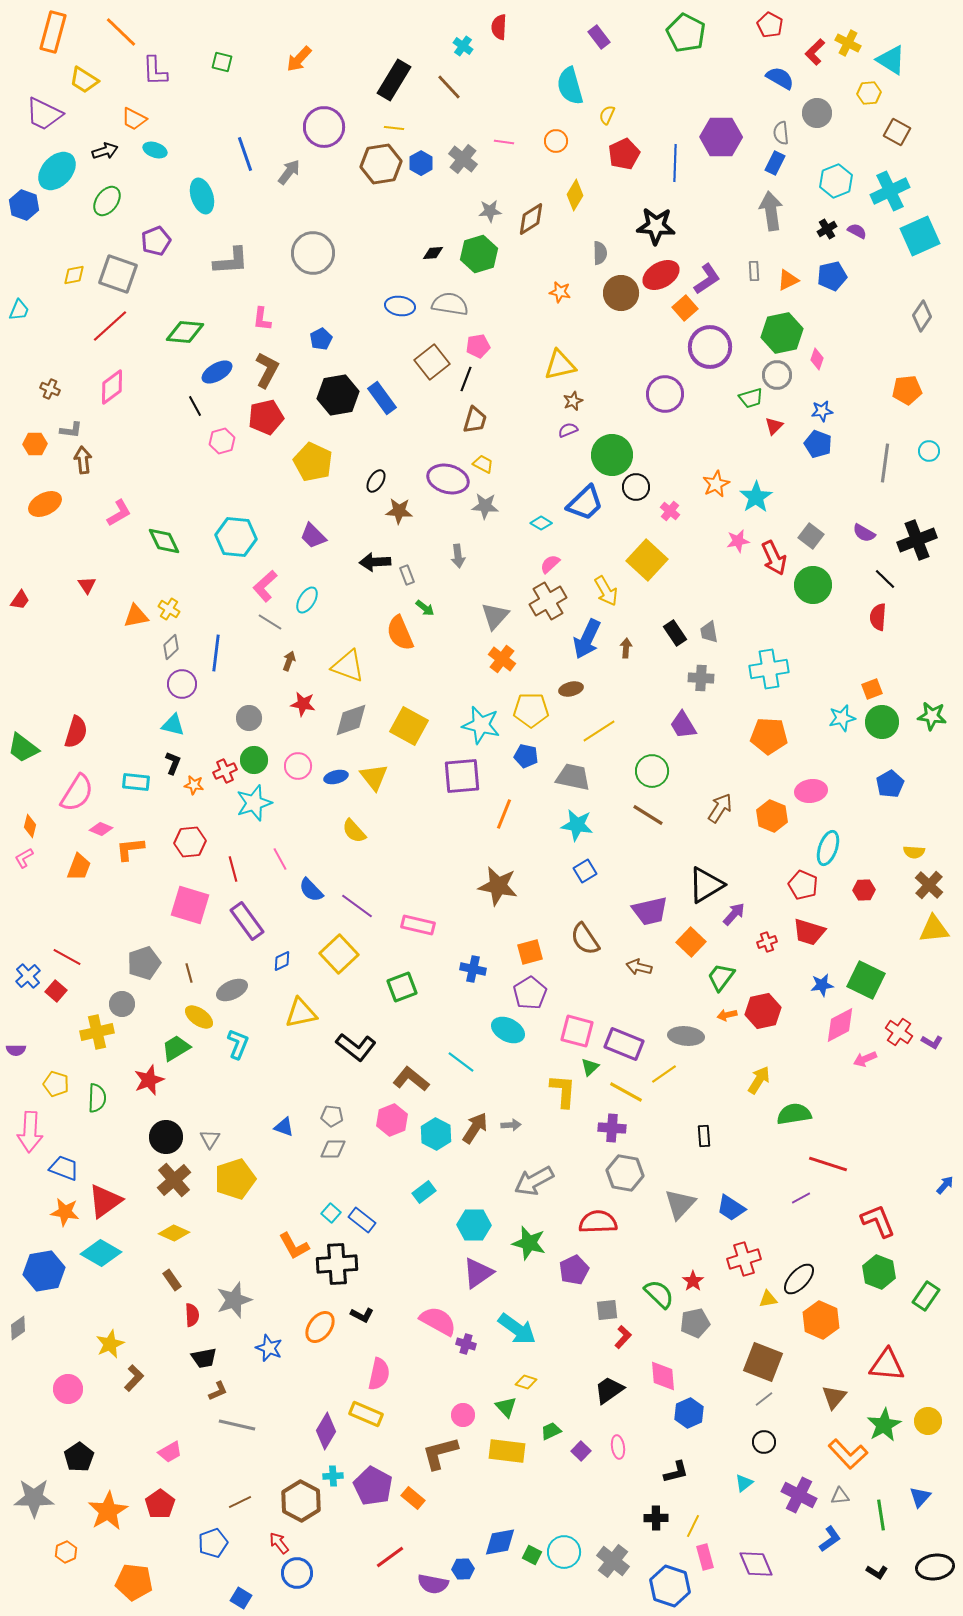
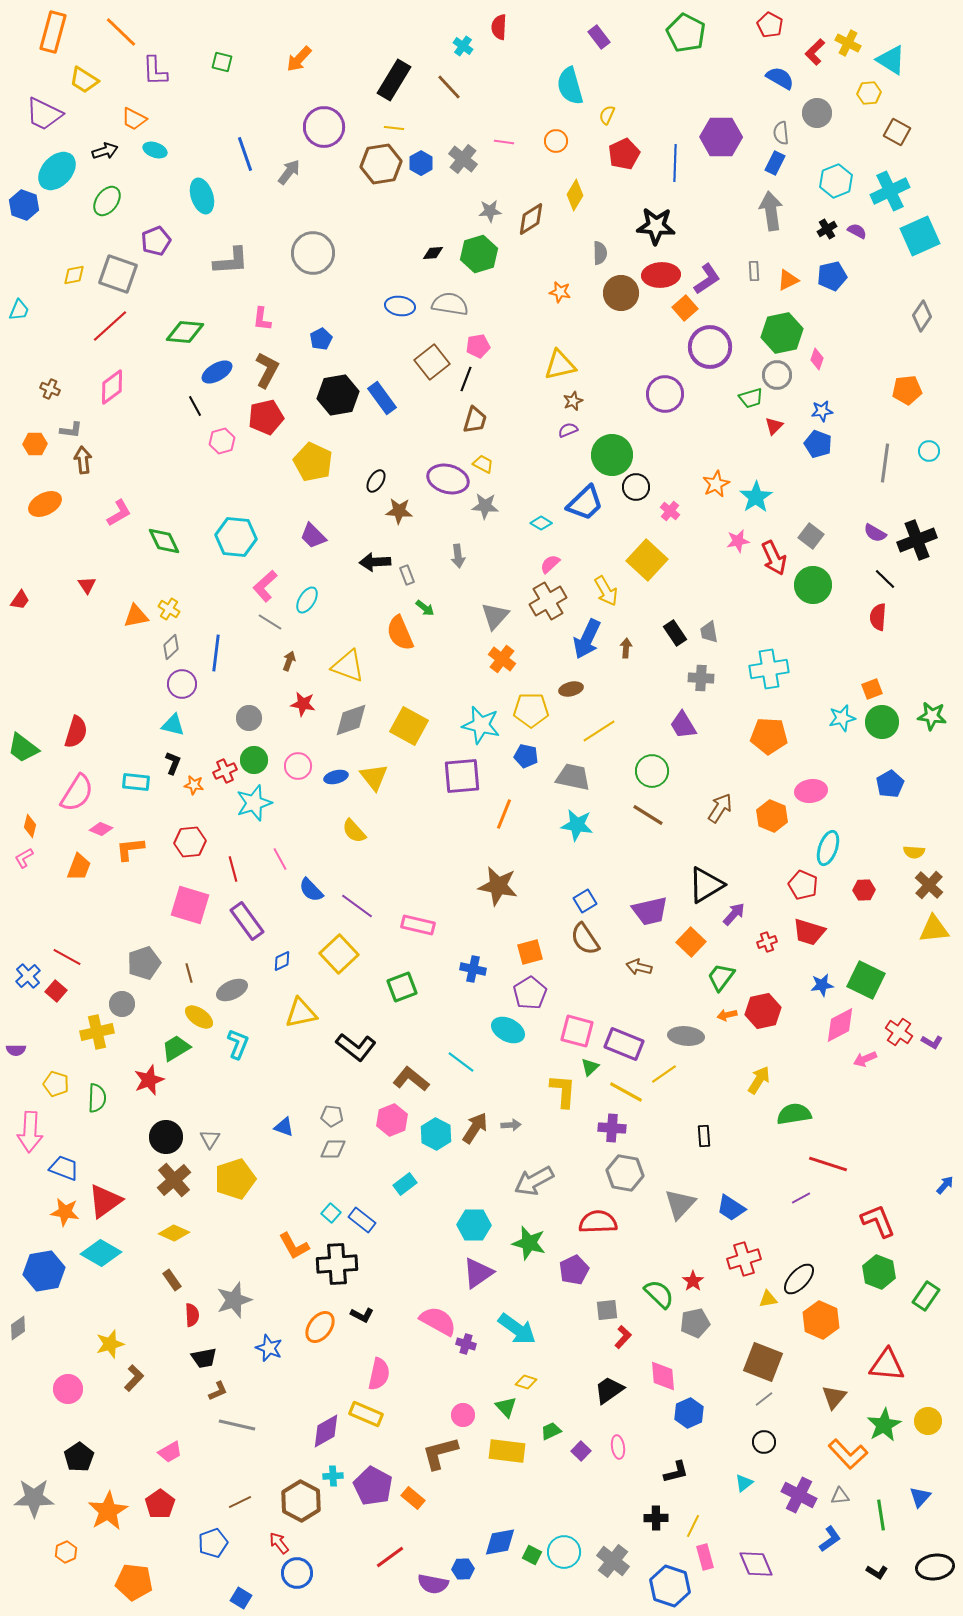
red ellipse at (661, 275): rotated 27 degrees clockwise
purple semicircle at (864, 533): moved 11 px right
blue square at (585, 871): moved 30 px down
cyan rectangle at (424, 1192): moved 19 px left, 8 px up
yellow star at (110, 1344): rotated 8 degrees clockwise
purple diamond at (326, 1431): rotated 30 degrees clockwise
